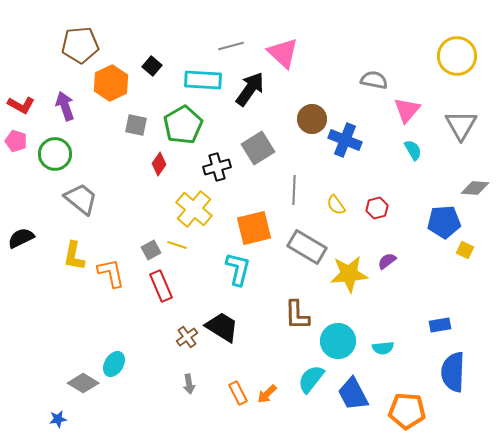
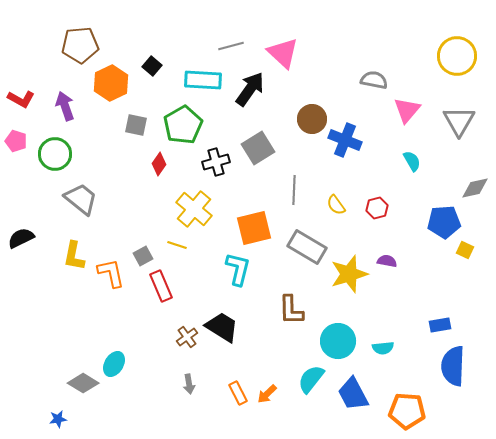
red L-shape at (21, 105): moved 6 px up
gray triangle at (461, 125): moved 2 px left, 4 px up
cyan semicircle at (413, 150): moved 1 px left, 11 px down
black cross at (217, 167): moved 1 px left, 5 px up
gray diamond at (475, 188): rotated 16 degrees counterclockwise
gray square at (151, 250): moved 8 px left, 6 px down
purple semicircle at (387, 261): rotated 48 degrees clockwise
yellow star at (349, 274): rotated 12 degrees counterclockwise
brown L-shape at (297, 315): moved 6 px left, 5 px up
blue semicircle at (453, 372): moved 6 px up
